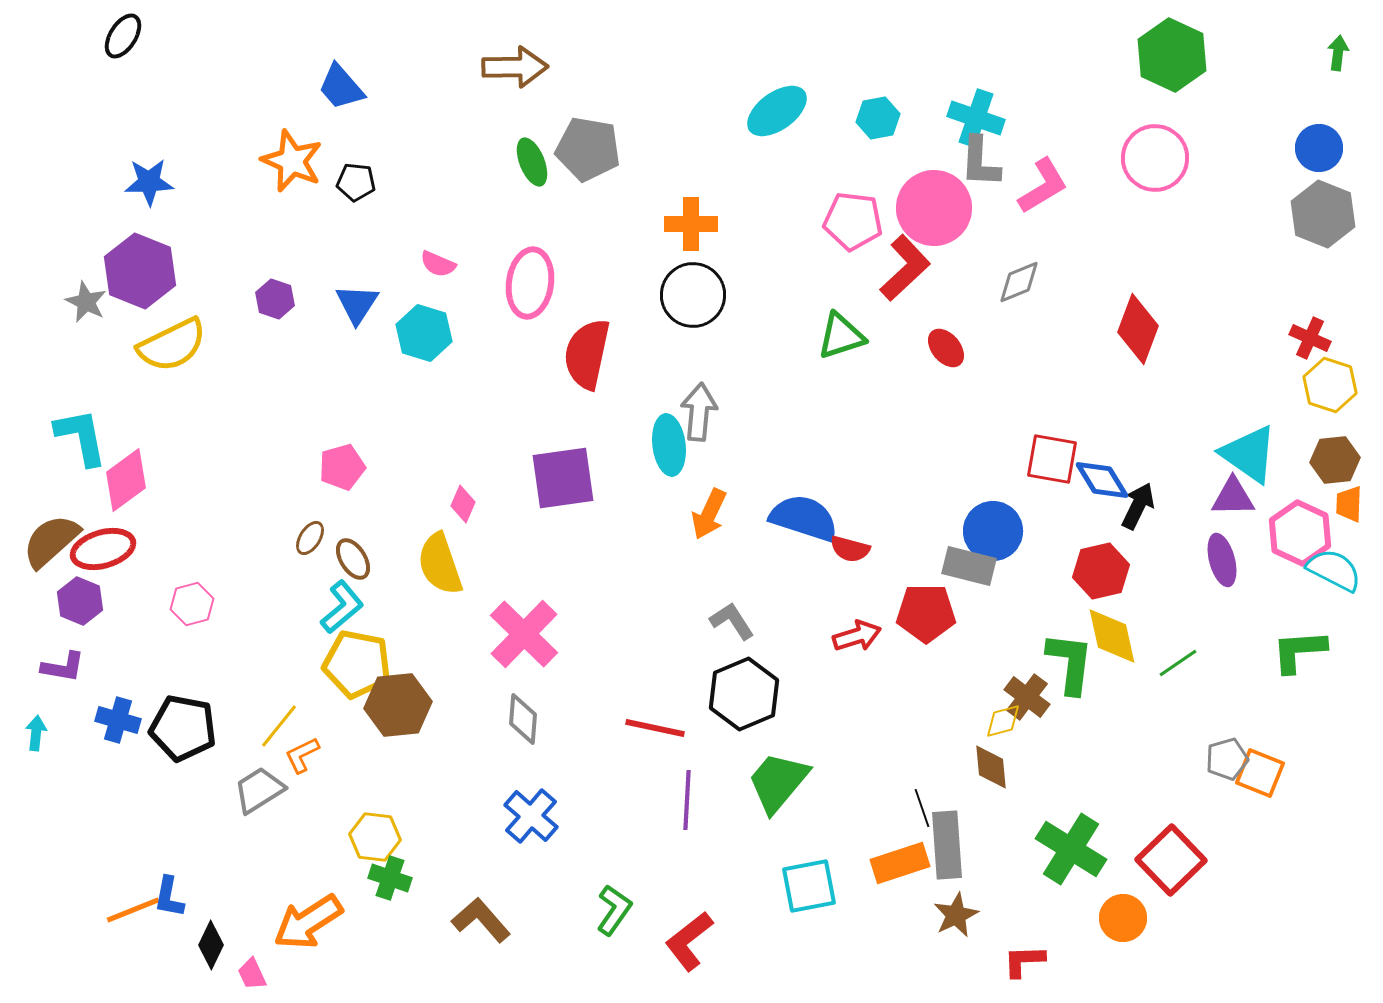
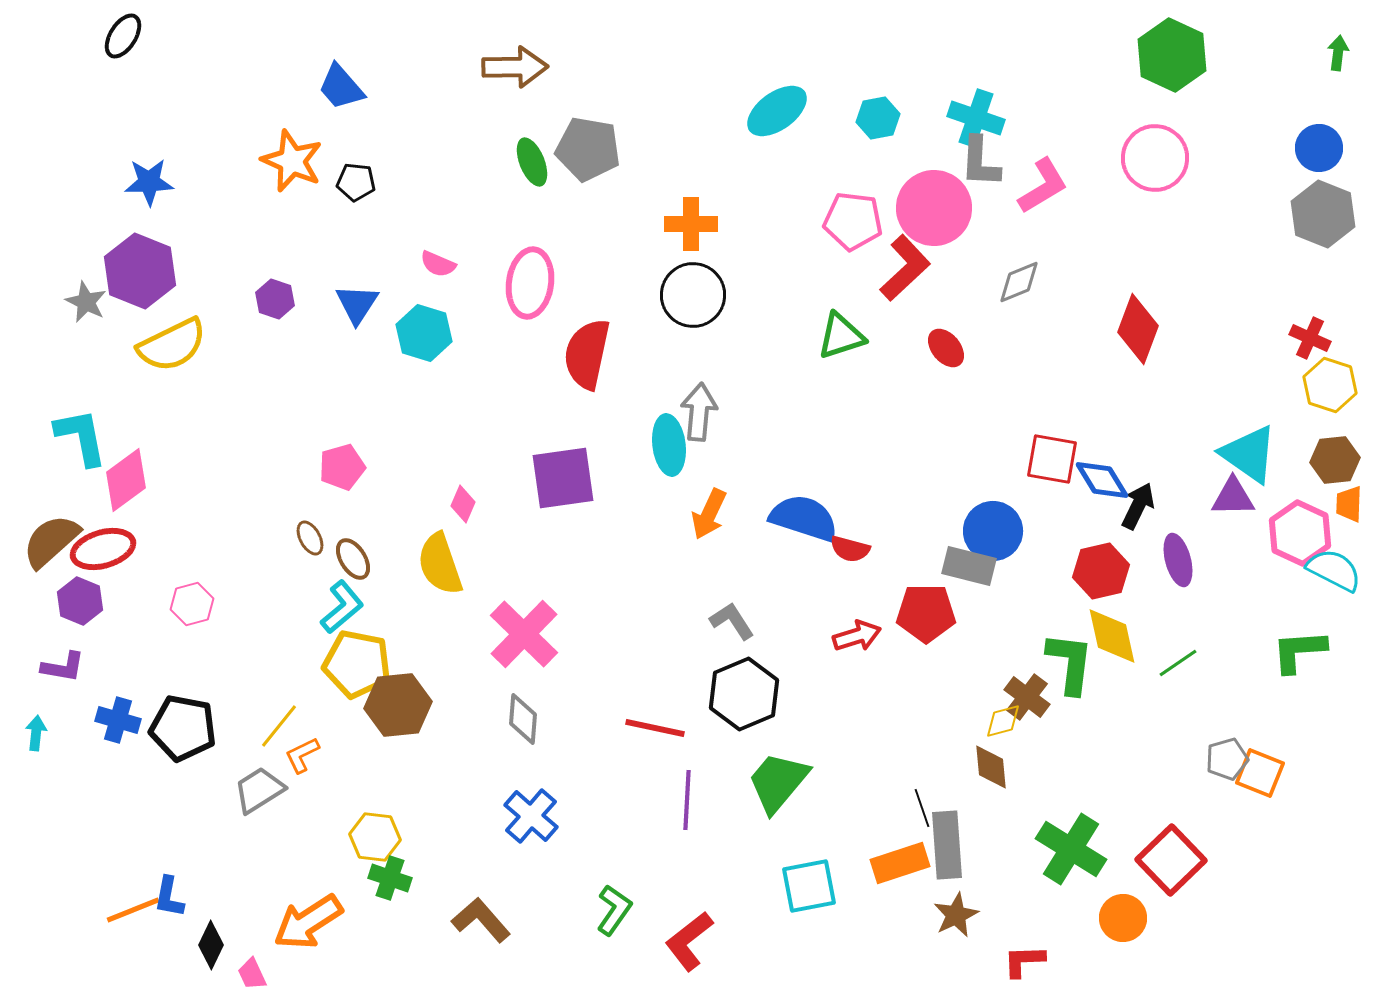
brown ellipse at (310, 538): rotated 60 degrees counterclockwise
purple ellipse at (1222, 560): moved 44 px left
